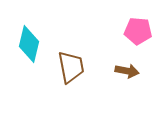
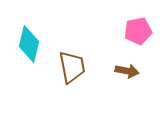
pink pentagon: rotated 16 degrees counterclockwise
brown trapezoid: moved 1 px right
